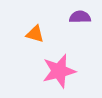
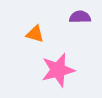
pink star: moved 1 px left, 1 px up
